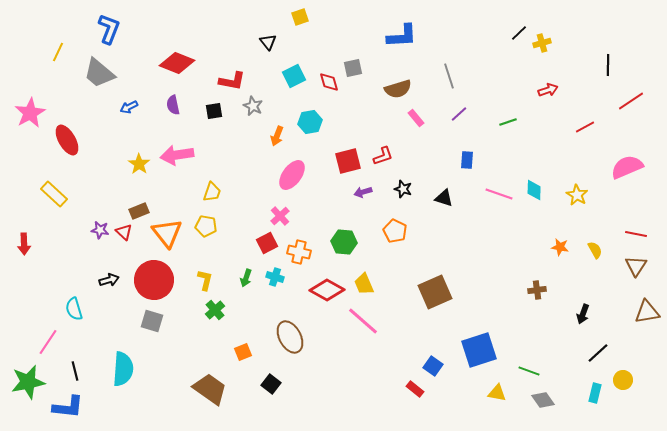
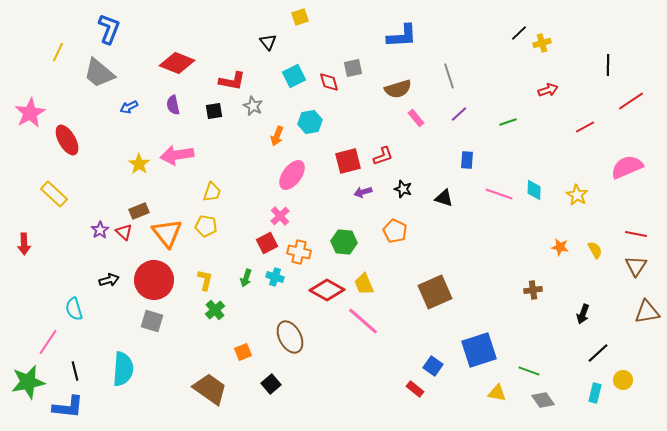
purple star at (100, 230): rotated 30 degrees clockwise
brown cross at (537, 290): moved 4 px left
black square at (271, 384): rotated 12 degrees clockwise
